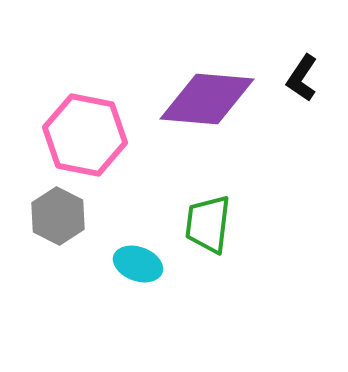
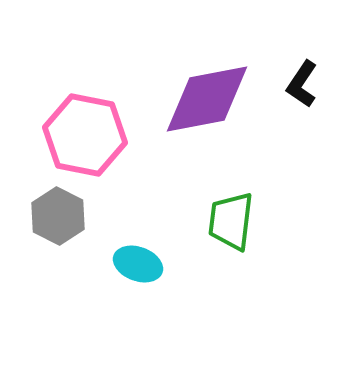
black L-shape: moved 6 px down
purple diamond: rotated 16 degrees counterclockwise
green trapezoid: moved 23 px right, 3 px up
